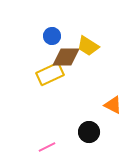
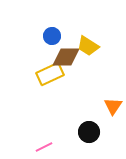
orange triangle: moved 1 px down; rotated 36 degrees clockwise
pink line: moved 3 px left
